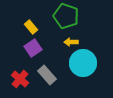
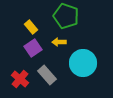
yellow arrow: moved 12 px left
